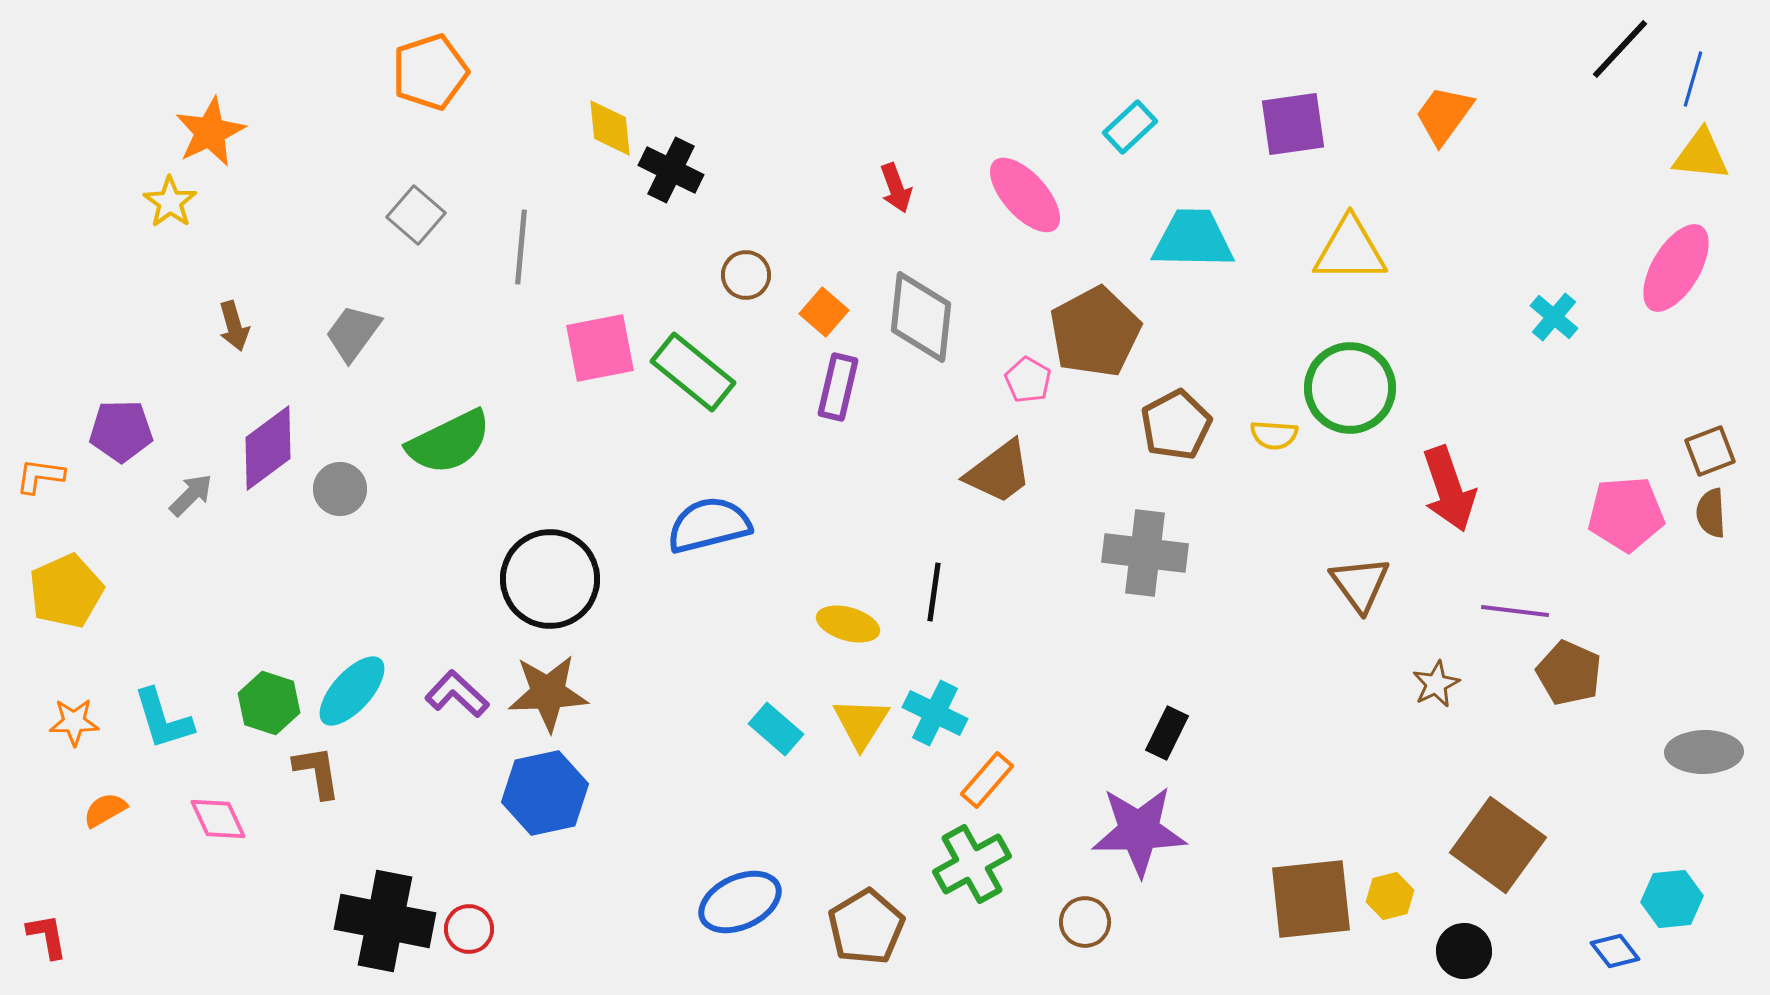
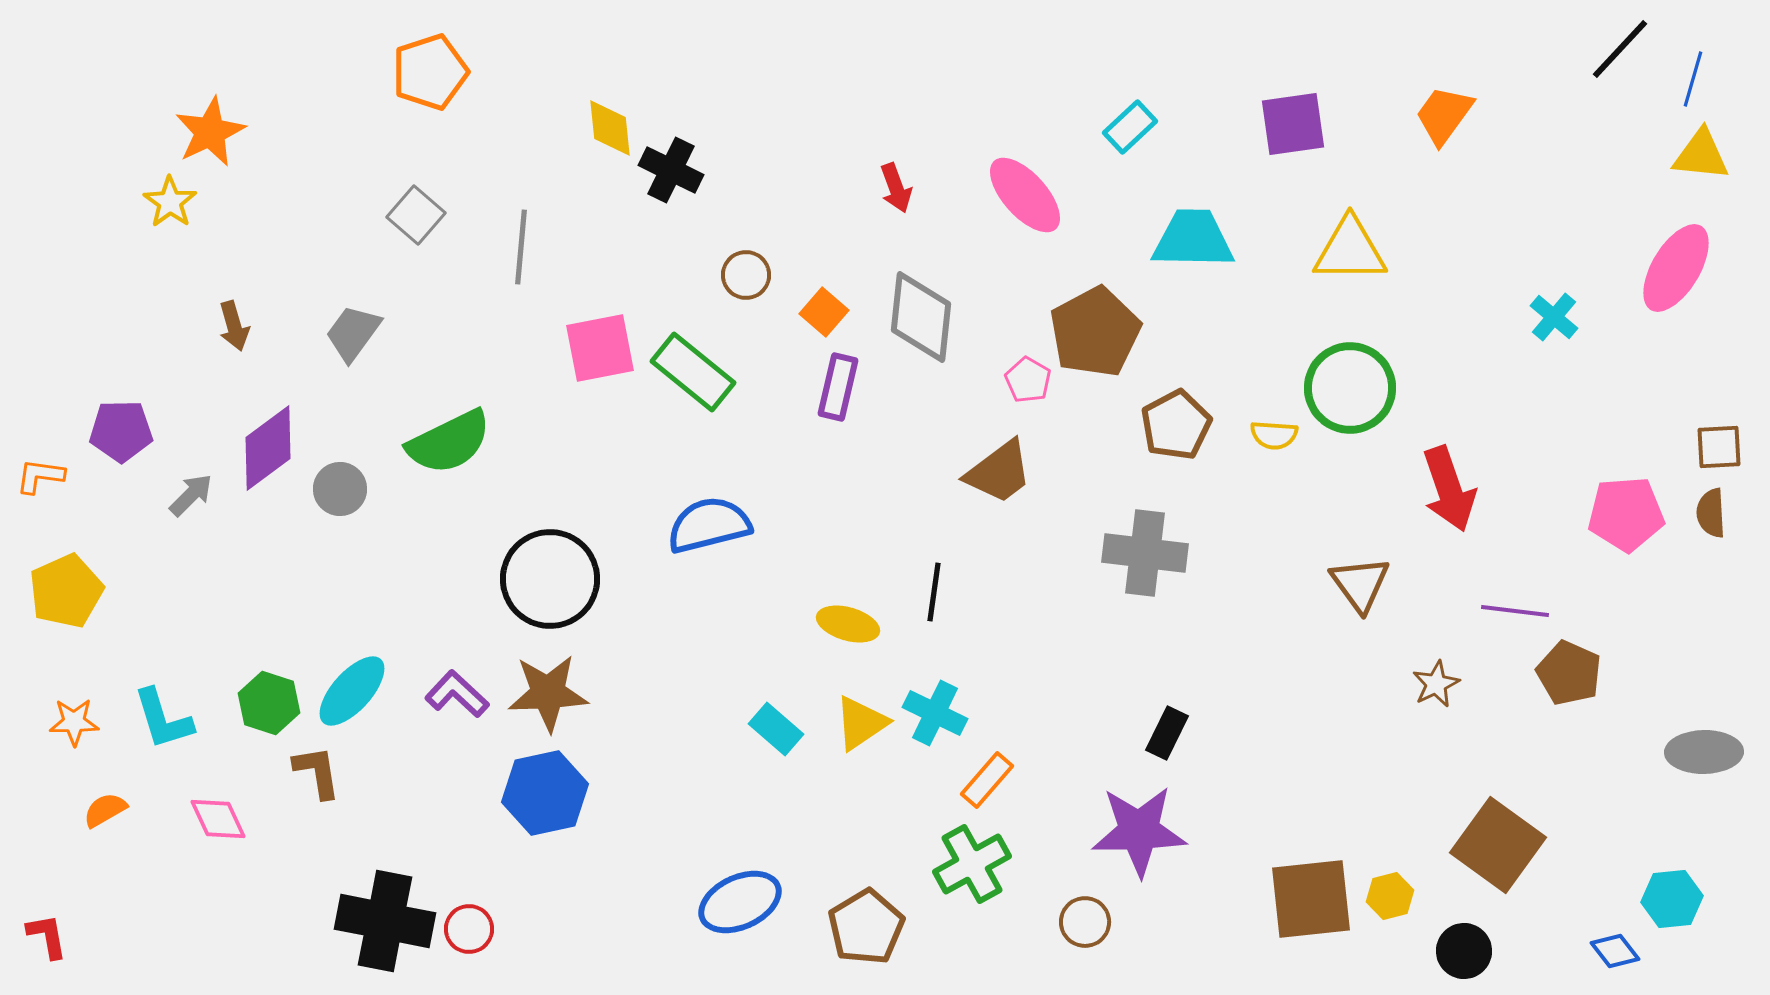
brown square at (1710, 451): moved 9 px right, 4 px up; rotated 18 degrees clockwise
yellow triangle at (861, 723): rotated 24 degrees clockwise
